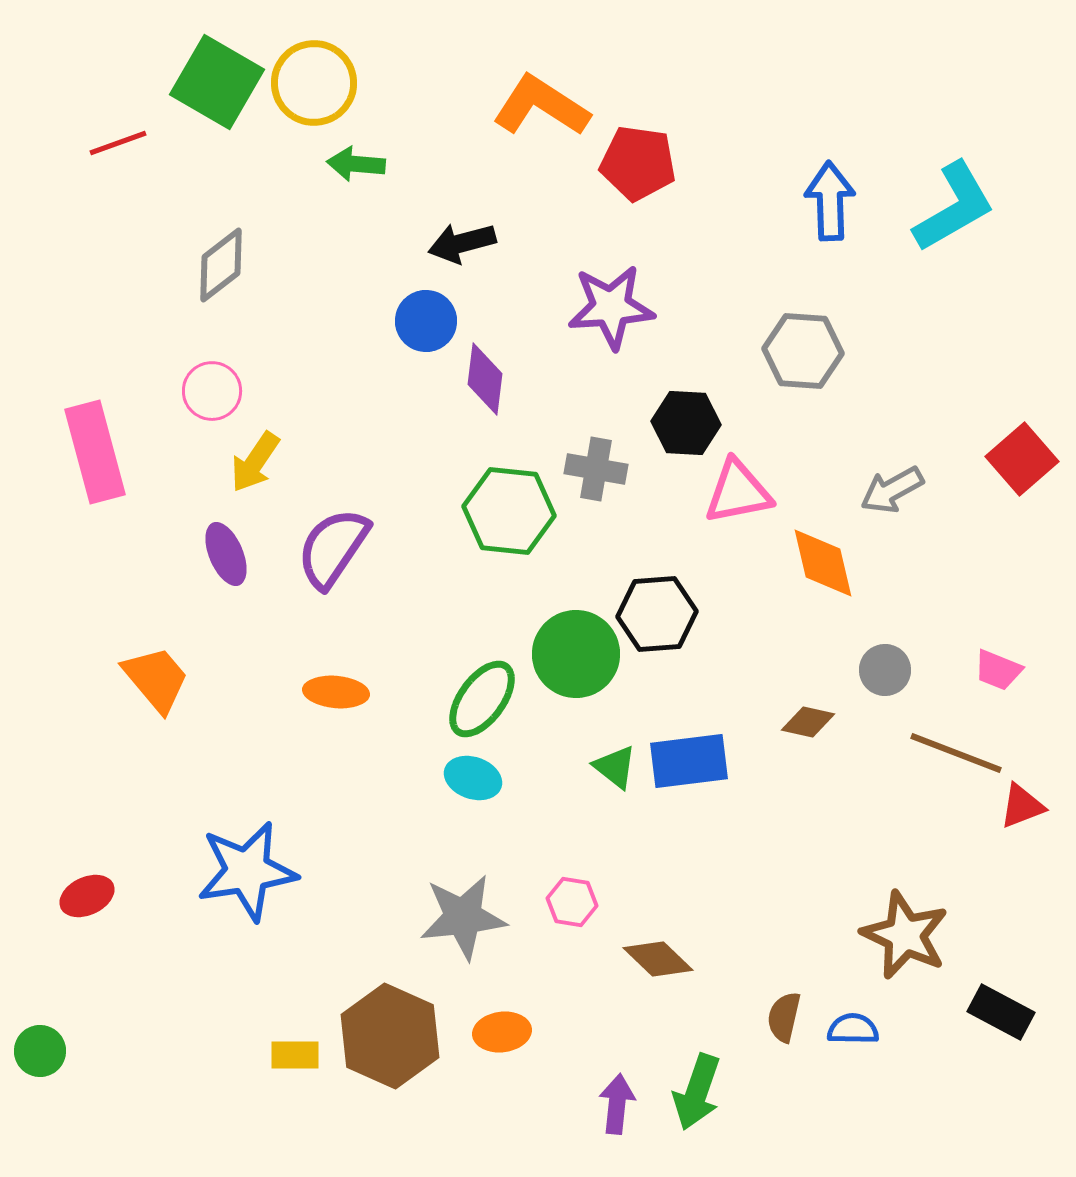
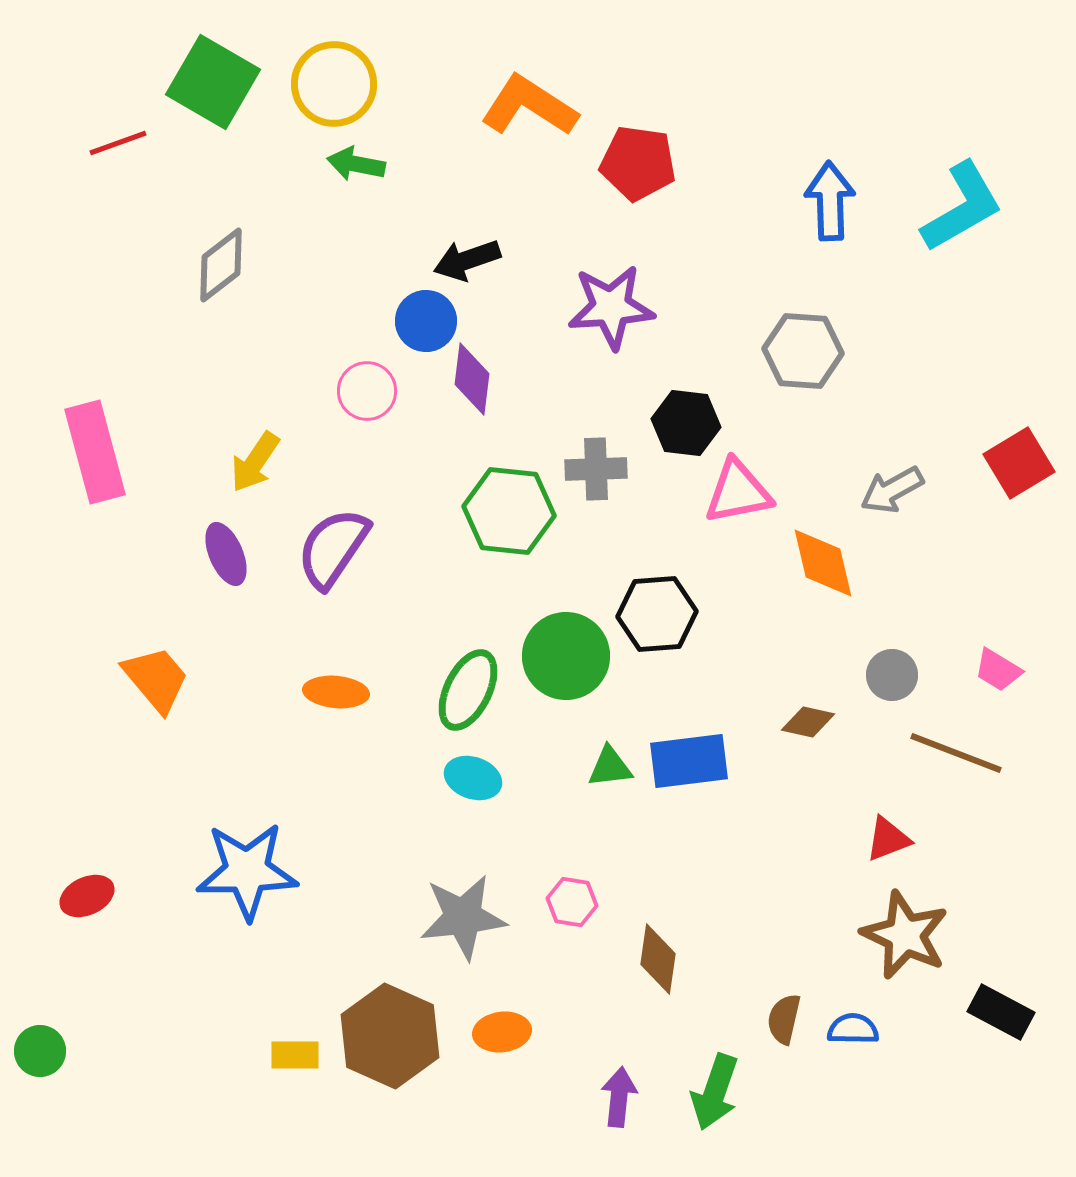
green square at (217, 82): moved 4 px left
yellow circle at (314, 83): moved 20 px right, 1 px down
orange L-shape at (541, 106): moved 12 px left
green arrow at (356, 164): rotated 6 degrees clockwise
cyan L-shape at (954, 207): moved 8 px right
black arrow at (462, 243): moved 5 px right, 17 px down; rotated 4 degrees counterclockwise
purple diamond at (485, 379): moved 13 px left
pink circle at (212, 391): moved 155 px right
black hexagon at (686, 423): rotated 4 degrees clockwise
red square at (1022, 459): moved 3 px left, 4 px down; rotated 10 degrees clockwise
gray cross at (596, 469): rotated 12 degrees counterclockwise
green circle at (576, 654): moved 10 px left, 2 px down
gray circle at (885, 670): moved 7 px right, 5 px down
pink trapezoid at (998, 670): rotated 9 degrees clockwise
green ellipse at (482, 699): moved 14 px left, 9 px up; rotated 10 degrees counterclockwise
green triangle at (615, 767): moved 5 px left; rotated 45 degrees counterclockwise
red triangle at (1022, 806): moved 134 px left, 33 px down
blue star at (247, 871): rotated 8 degrees clockwise
brown diamond at (658, 959): rotated 54 degrees clockwise
brown semicircle at (784, 1017): moved 2 px down
green arrow at (697, 1092): moved 18 px right
purple arrow at (617, 1104): moved 2 px right, 7 px up
